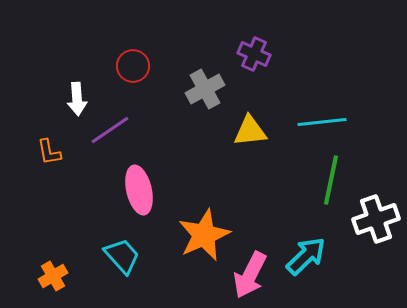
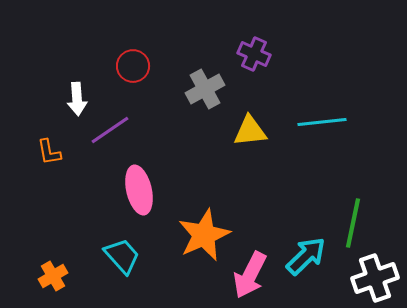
green line: moved 22 px right, 43 px down
white cross: moved 1 px left, 59 px down
